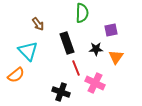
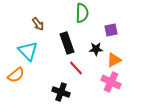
orange triangle: moved 2 px left, 3 px down; rotated 28 degrees clockwise
red line: rotated 21 degrees counterclockwise
pink cross: moved 16 px right, 1 px up
